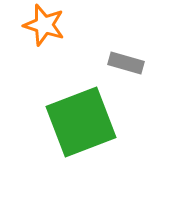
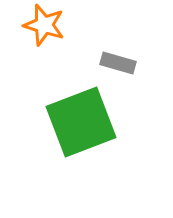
gray rectangle: moved 8 px left
